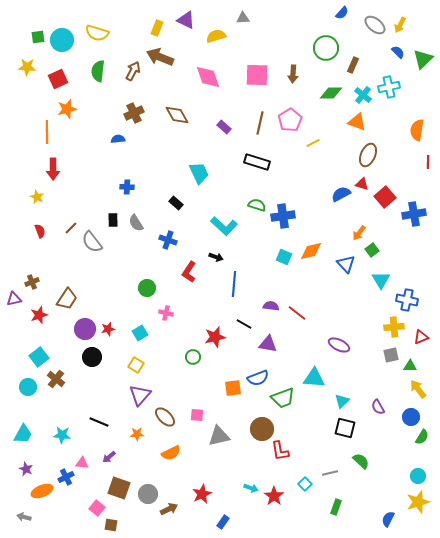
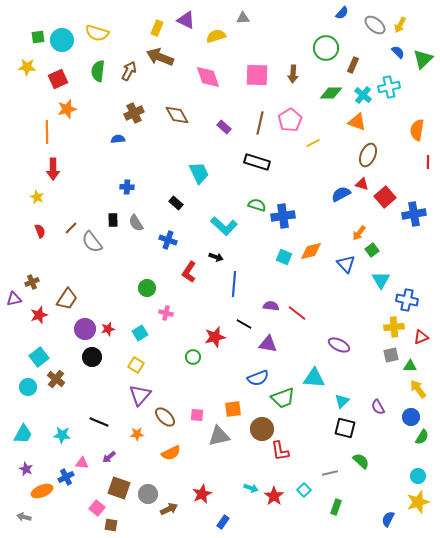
brown arrow at (133, 71): moved 4 px left
orange square at (233, 388): moved 21 px down
cyan square at (305, 484): moved 1 px left, 6 px down
